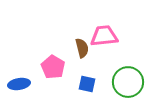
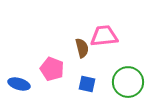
pink pentagon: moved 1 px left, 2 px down; rotated 10 degrees counterclockwise
blue ellipse: rotated 25 degrees clockwise
